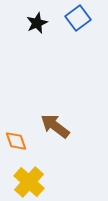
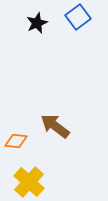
blue square: moved 1 px up
orange diamond: rotated 65 degrees counterclockwise
